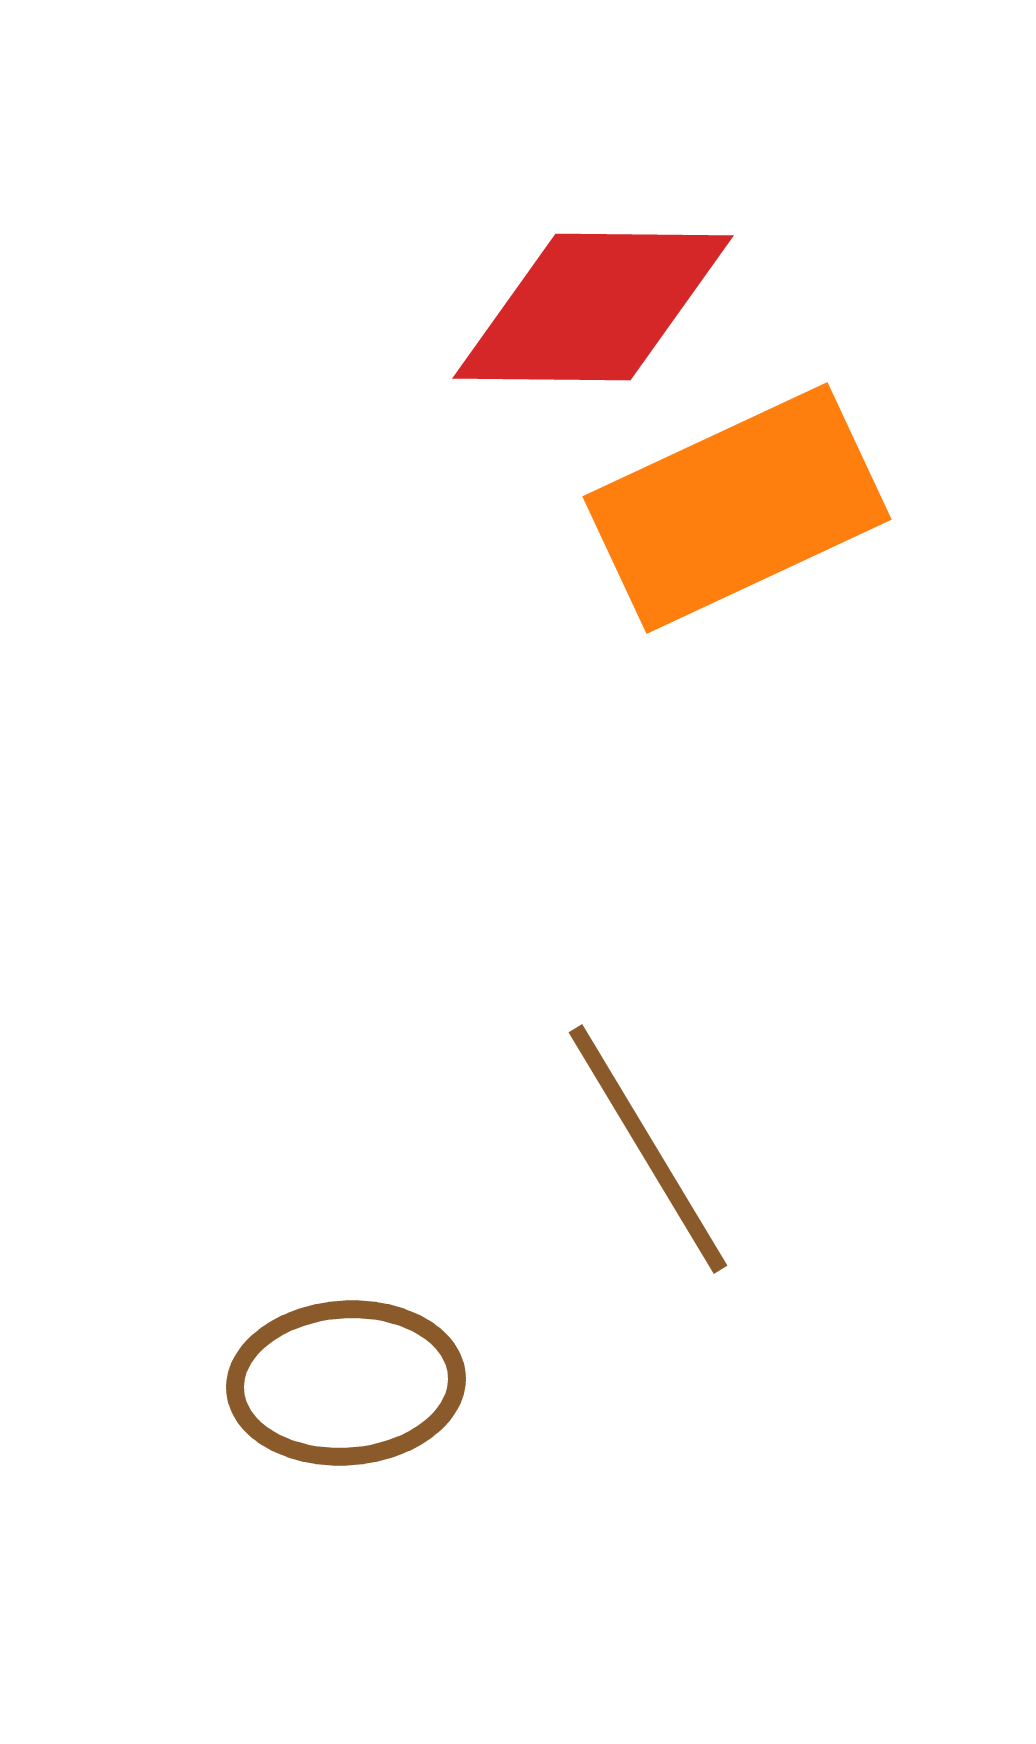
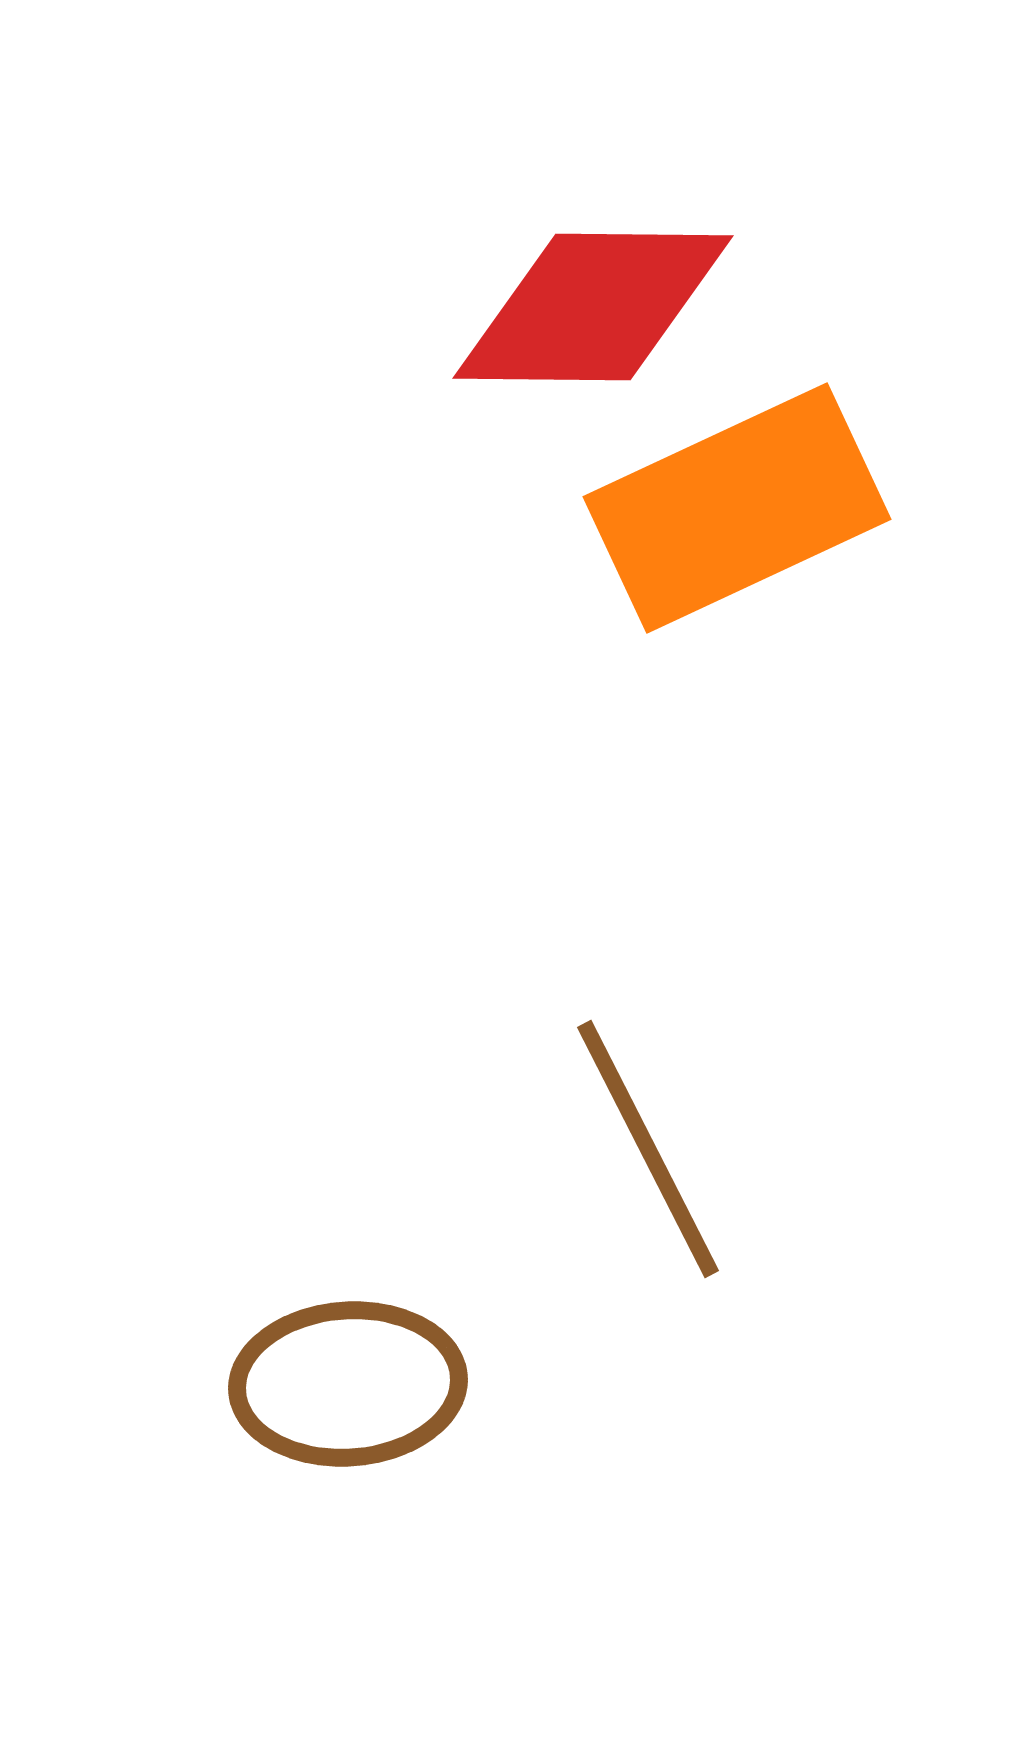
brown line: rotated 4 degrees clockwise
brown ellipse: moved 2 px right, 1 px down
